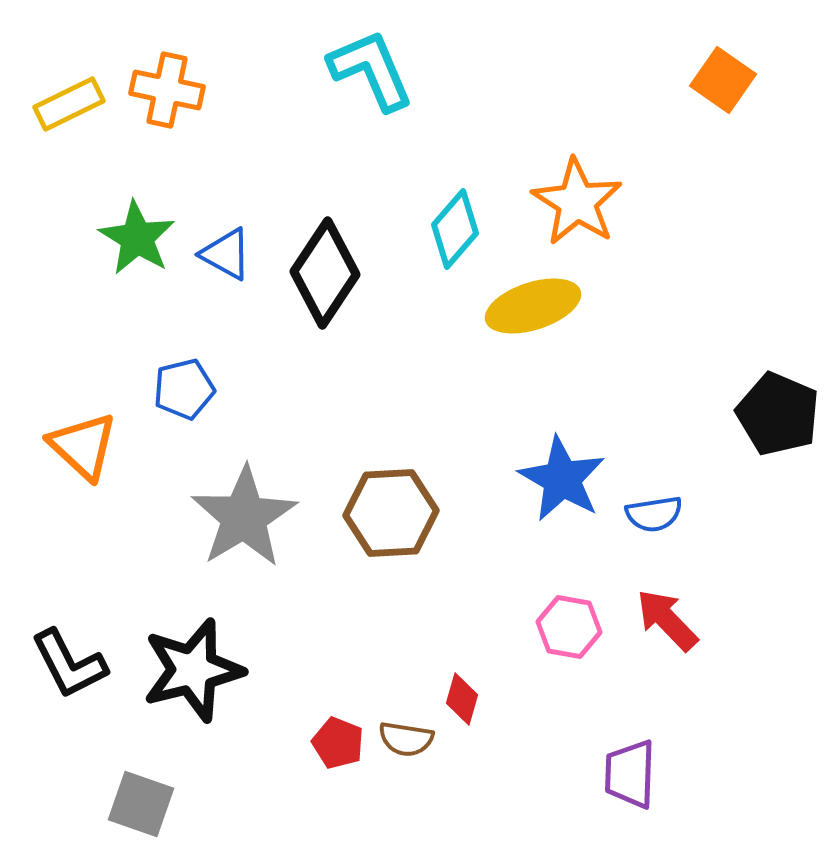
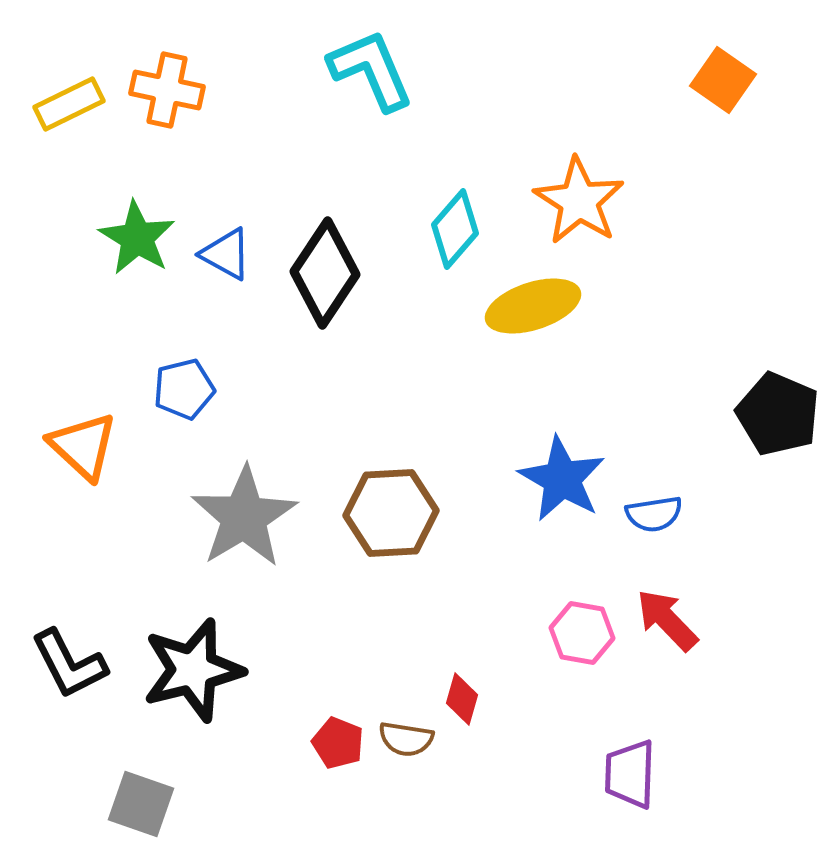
orange star: moved 2 px right, 1 px up
pink hexagon: moved 13 px right, 6 px down
